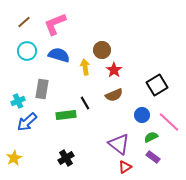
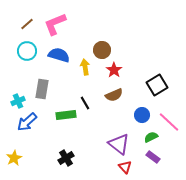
brown line: moved 3 px right, 2 px down
red triangle: rotated 40 degrees counterclockwise
